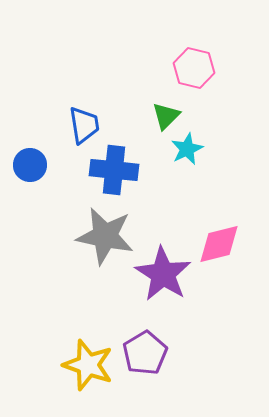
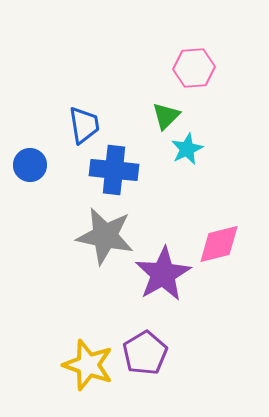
pink hexagon: rotated 18 degrees counterclockwise
purple star: rotated 10 degrees clockwise
